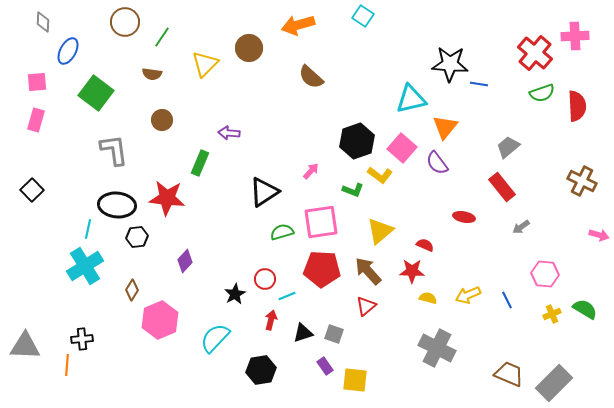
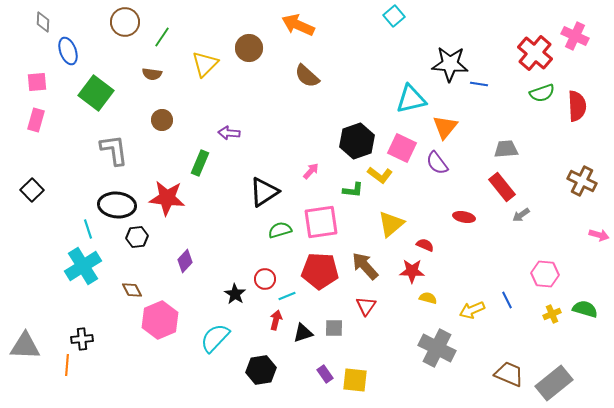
cyan square at (363, 16): moved 31 px right; rotated 15 degrees clockwise
orange arrow at (298, 25): rotated 40 degrees clockwise
pink cross at (575, 36): rotated 28 degrees clockwise
blue ellipse at (68, 51): rotated 48 degrees counterclockwise
brown semicircle at (311, 77): moved 4 px left, 1 px up
gray trapezoid at (508, 147): moved 2 px left, 2 px down; rotated 35 degrees clockwise
pink square at (402, 148): rotated 16 degrees counterclockwise
green L-shape at (353, 190): rotated 15 degrees counterclockwise
gray arrow at (521, 227): moved 12 px up
cyan line at (88, 229): rotated 30 degrees counterclockwise
yellow triangle at (380, 231): moved 11 px right, 7 px up
green semicircle at (282, 232): moved 2 px left, 2 px up
cyan cross at (85, 266): moved 2 px left
red pentagon at (322, 269): moved 2 px left, 2 px down
brown arrow at (368, 271): moved 3 px left, 5 px up
brown diamond at (132, 290): rotated 60 degrees counterclockwise
black star at (235, 294): rotated 10 degrees counterclockwise
yellow arrow at (468, 295): moved 4 px right, 15 px down
red triangle at (366, 306): rotated 15 degrees counterclockwise
green semicircle at (585, 309): rotated 15 degrees counterclockwise
red arrow at (271, 320): moved 5 px right
gray square at (334, 334): moved 6 px up; rotated 18 degrees counterclockwise
purple rectangle at (325, 366): moved 8 px down
gray rectangle at (554, 383): rotated 6 degrees clockwise
